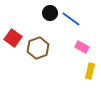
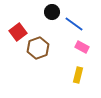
black circle: moved 2 px right, 1 px up
blue line: moved 3 px right, 5 px down
red square: moved 5 px right, 6 px up; rotated 18 degrees clockwise
yellow rectangle: moved 12 px left, 4 px down
